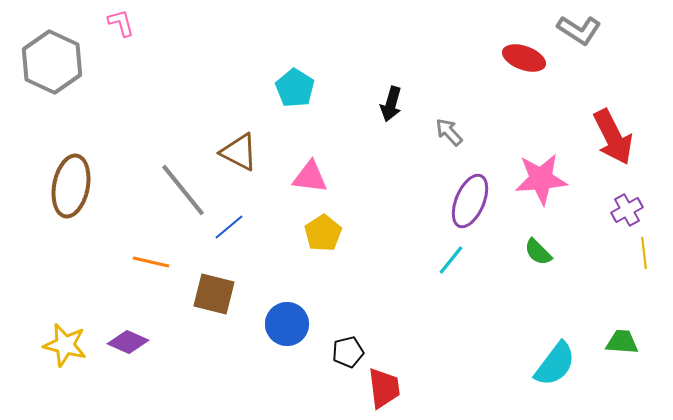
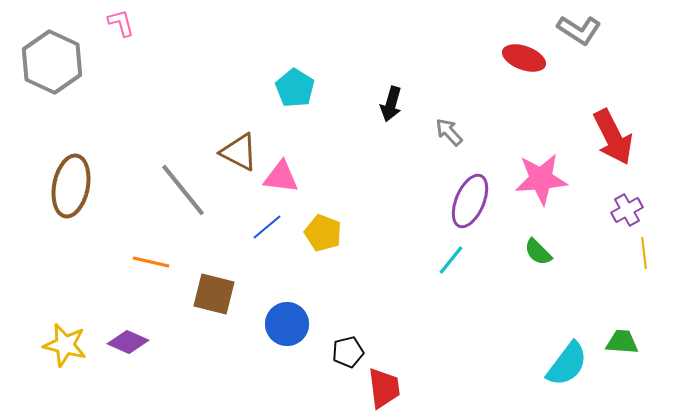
pink triangle: moved 29 px left
blue line: moved 38 px right
yellow pentagon: rotated 18 degrees counterclockwise
cyan semicircle: moved 12 px right
